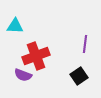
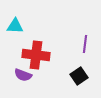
red cross: moved 1 px up; rotated 28 degrees clockwise
